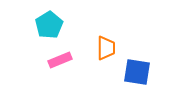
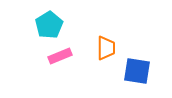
pink rectangle: moved 4 px up
blue square: moved 1 px up
